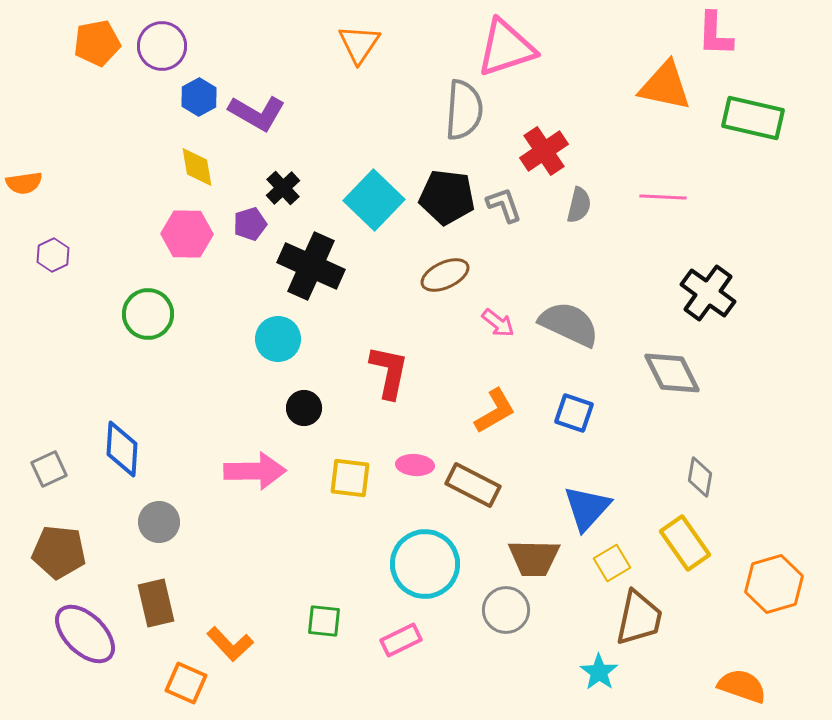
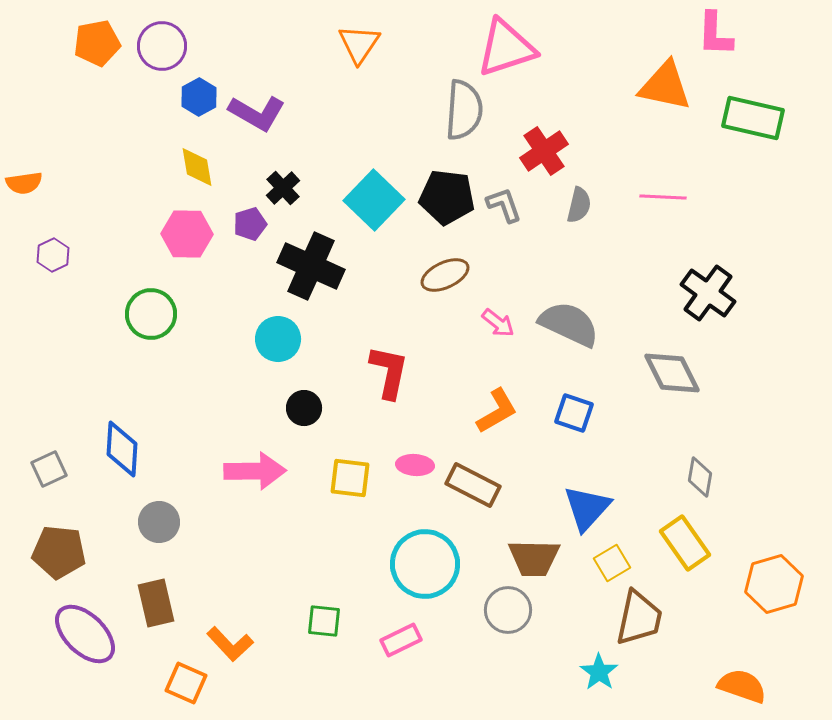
green circle at (148, 314): moved 3 px right
orange L-shape at (495, 411): moved 2 px right
gray circle at (506, 610): moved 2 px right
